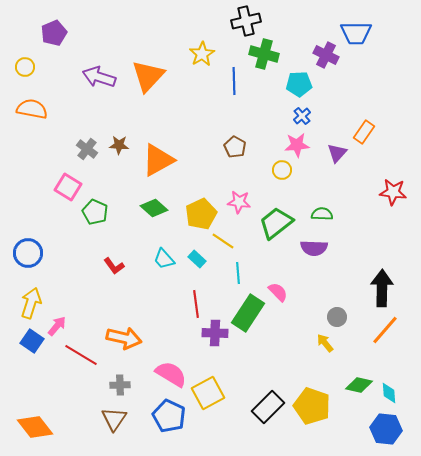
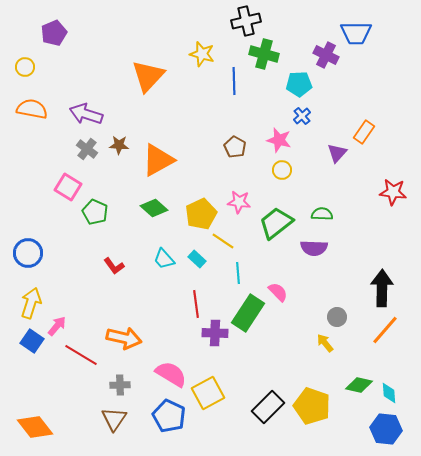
yellow star at (202, 54): rotated 25 degrees counterclockwise
purple arrow at (99, 77): moved 13 px left, 37 px down
pink star at (297, 145): moved 18 px left, 5 px up; rotated 20 degrees clockwise
